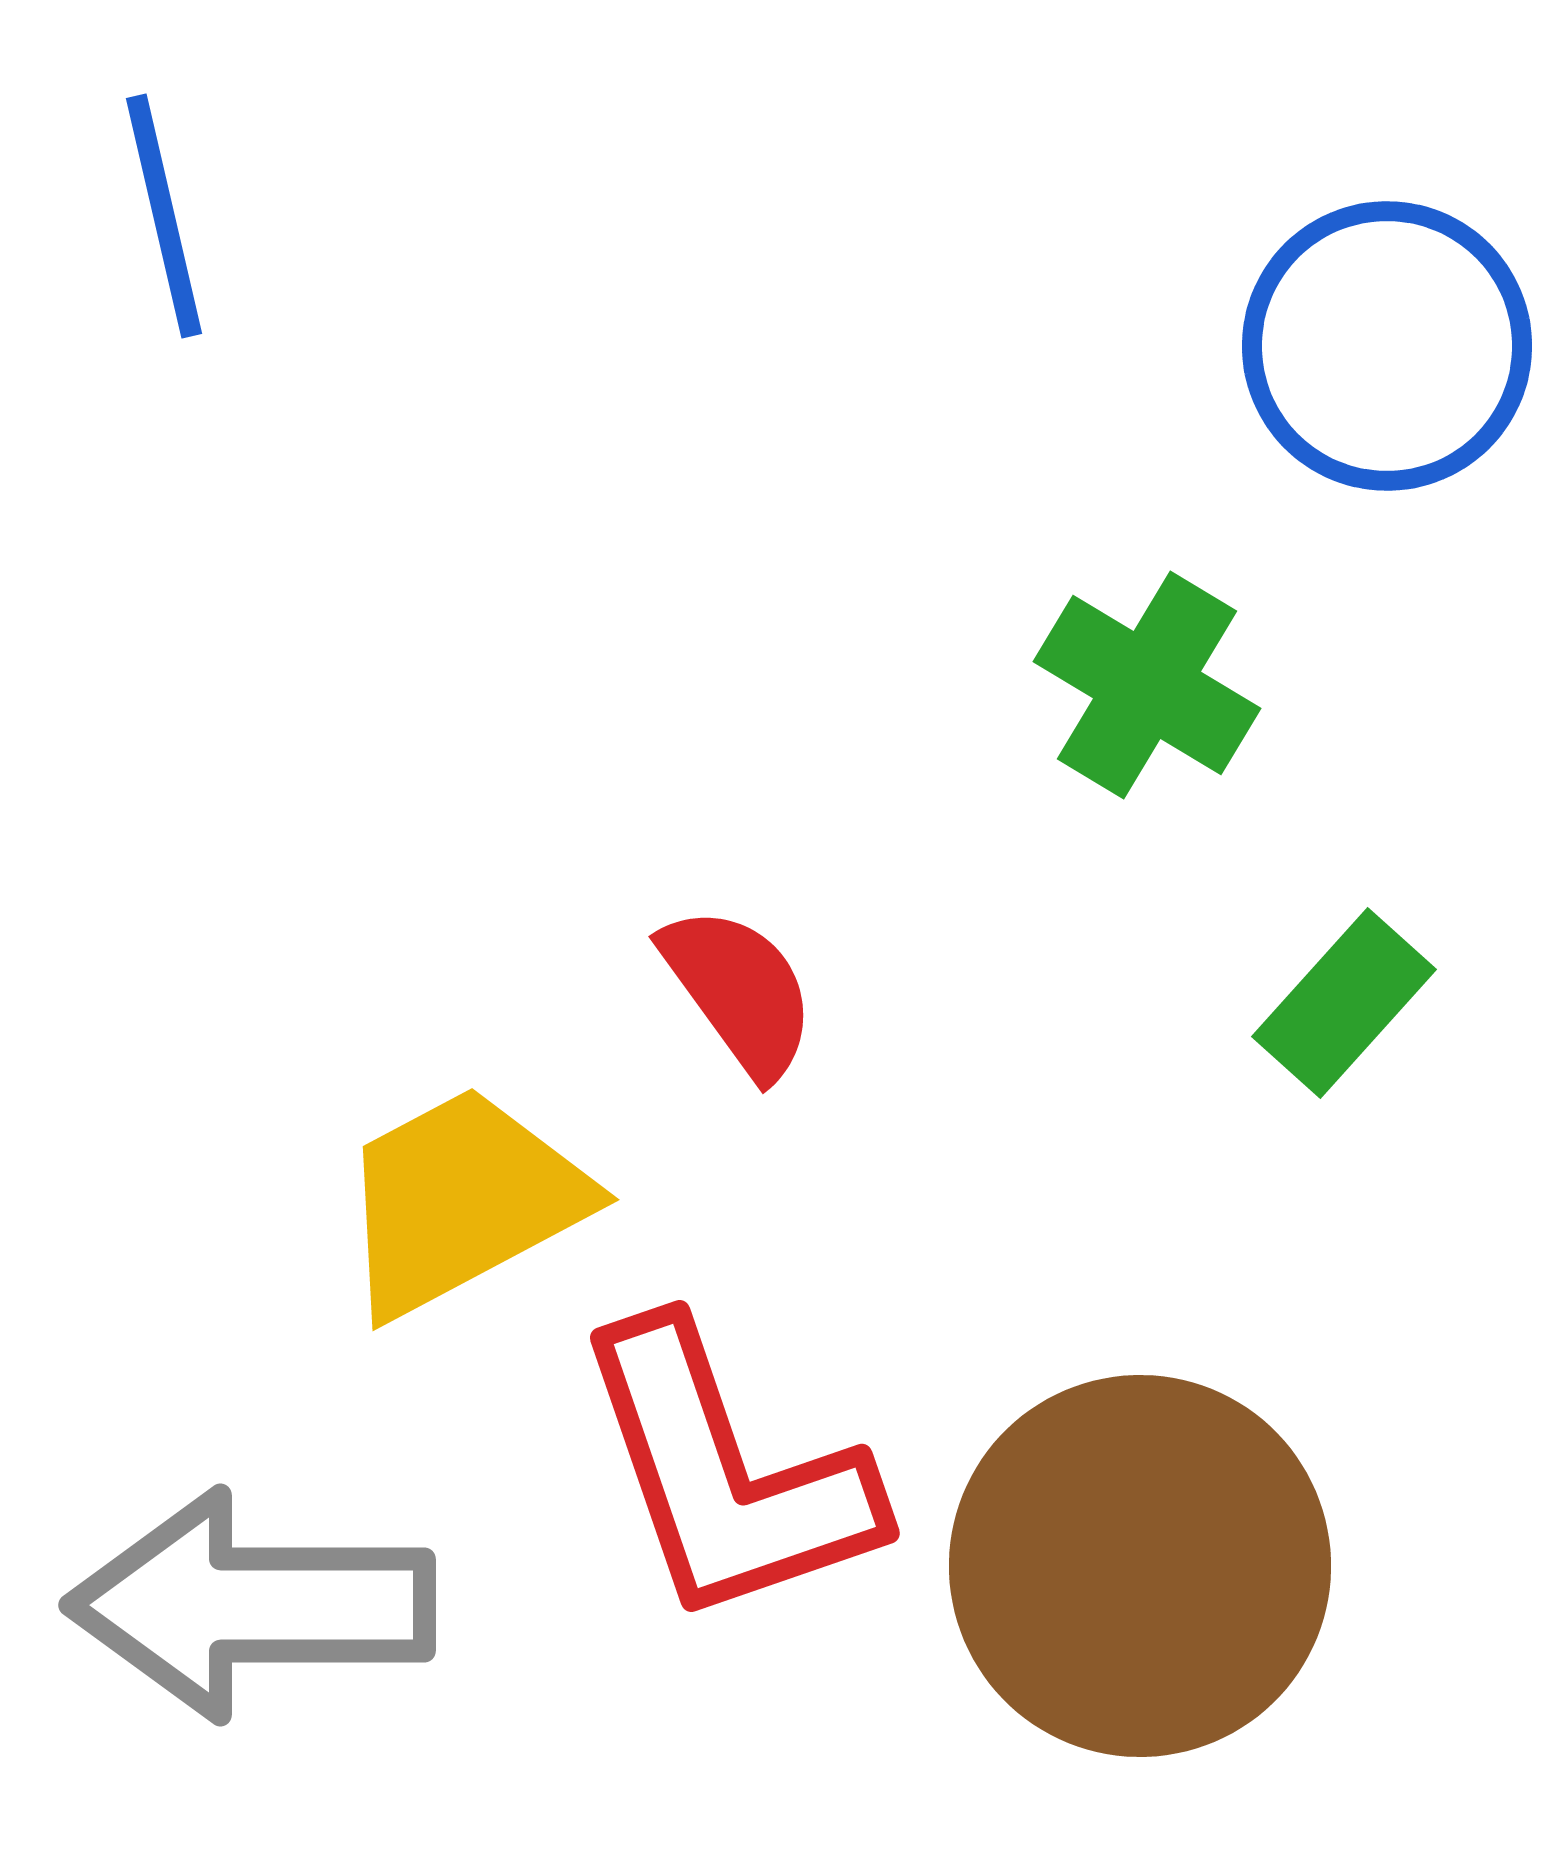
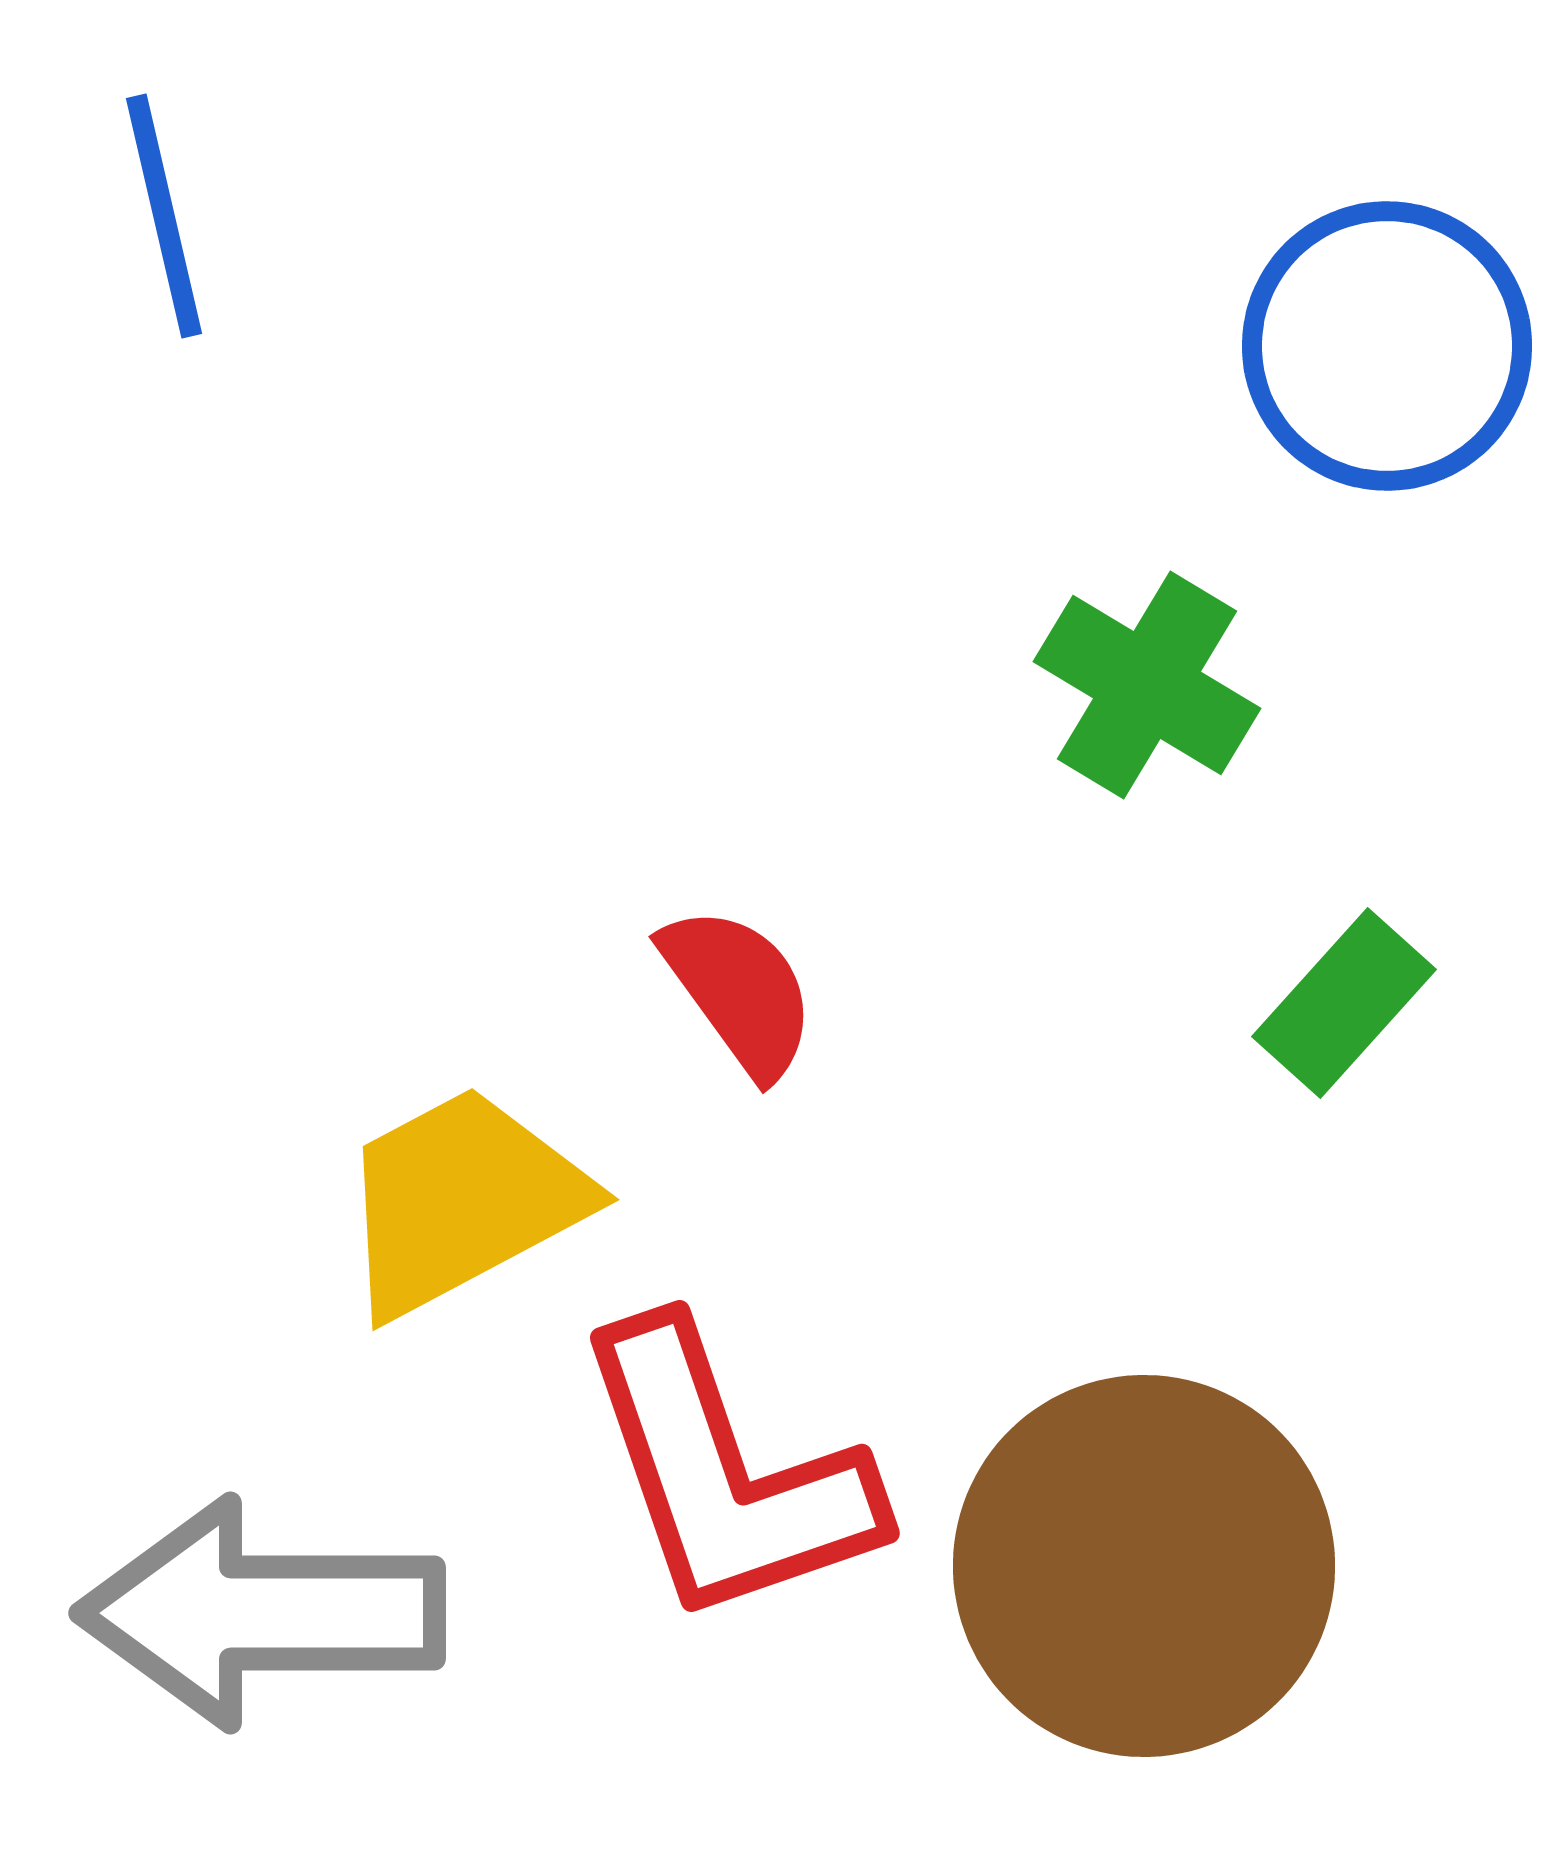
brown circle: moved 4 px right
gray arrow: moved 10 px right, 8 px down
